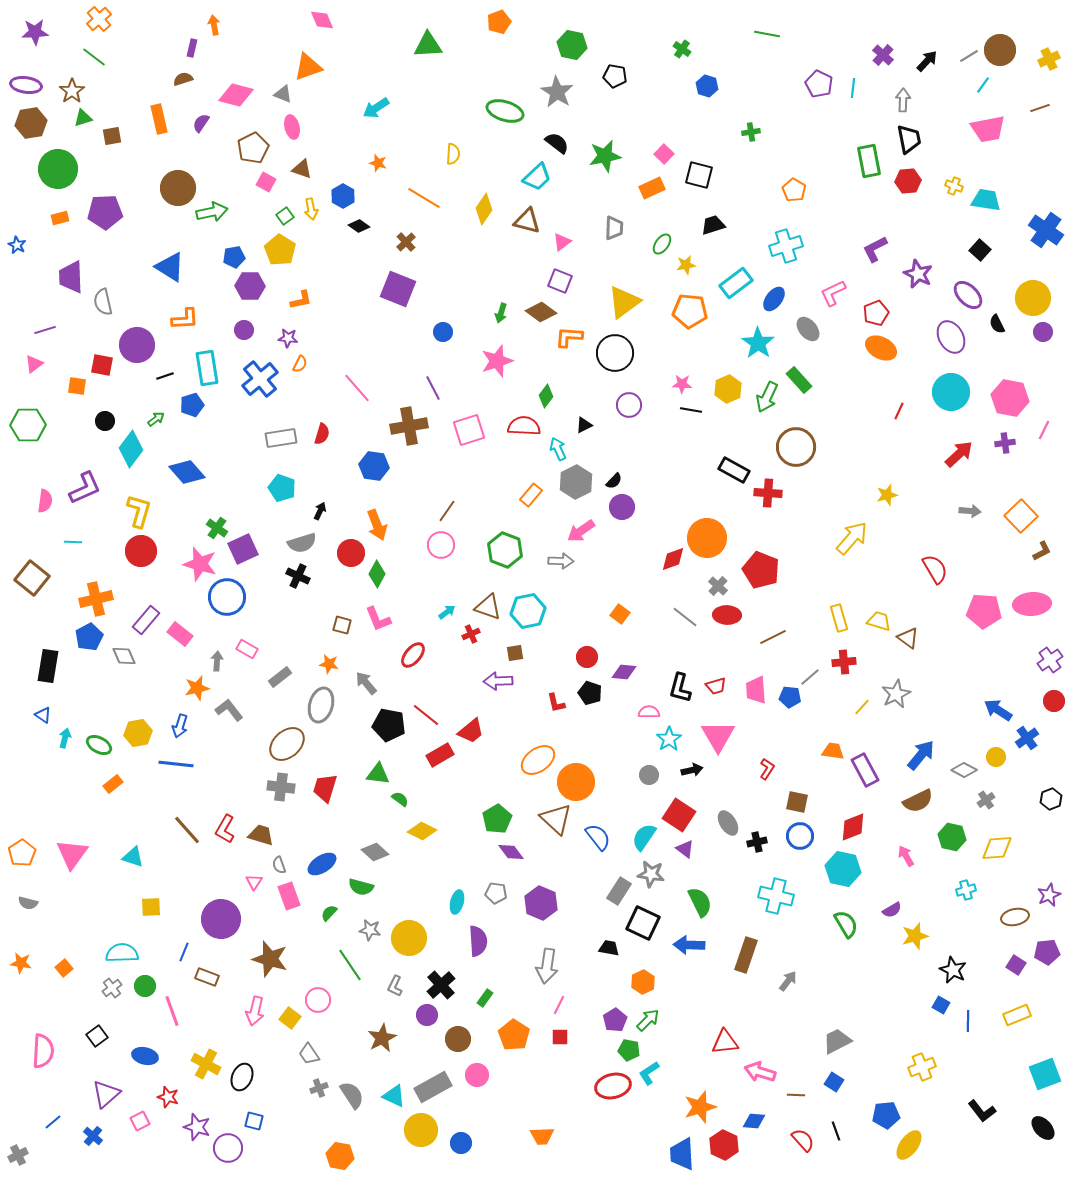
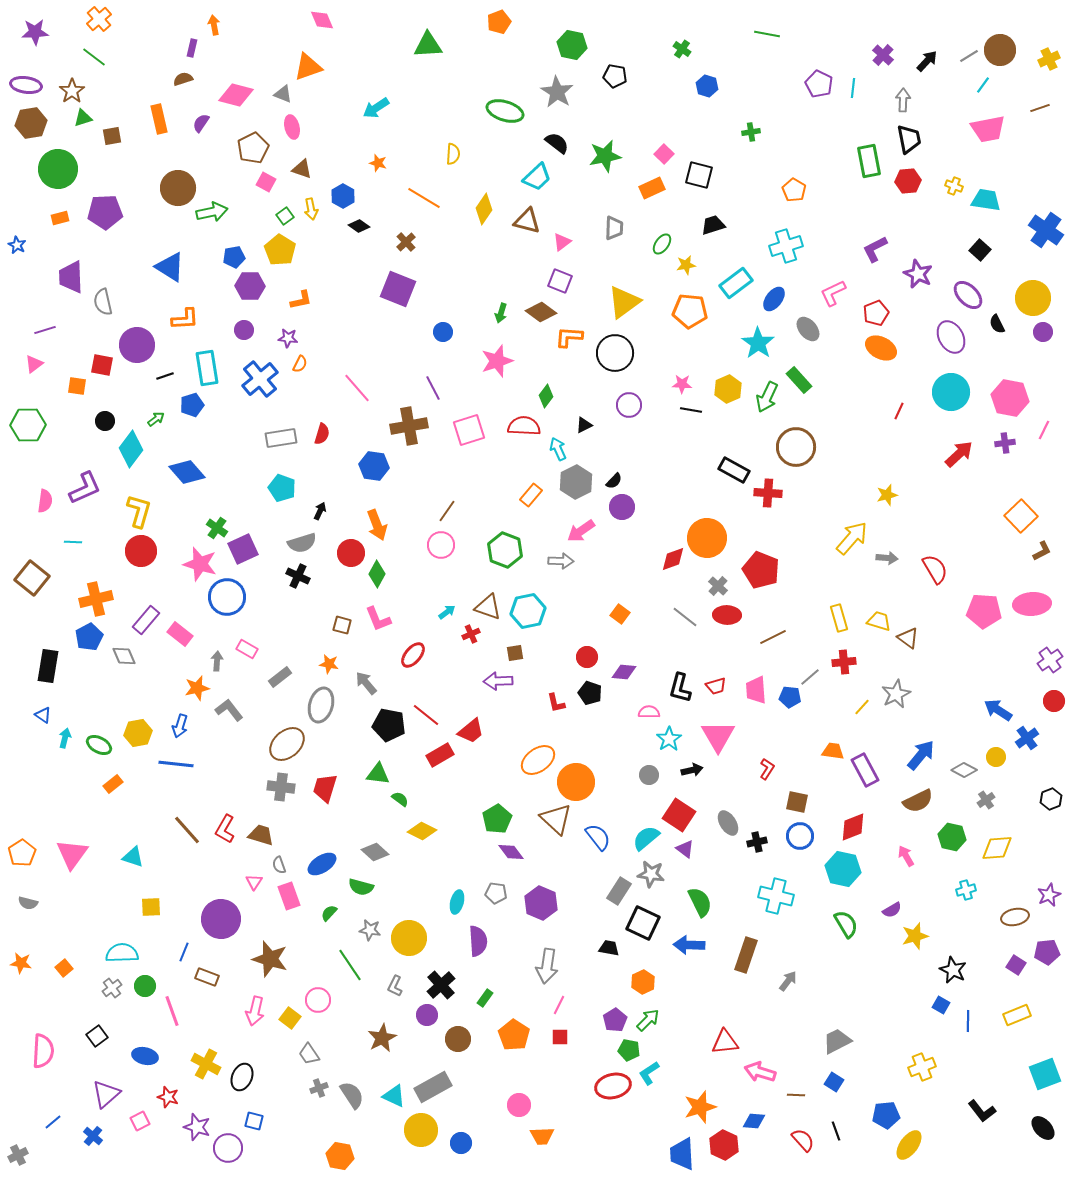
gray arrow at (970, 511): moved 83 px left, 47 px down
cyan semicircle at (644, 837): moved 2 px right, 1 px down; rotated 16 degrees clockwise
pink circle at (477, 1075): moved 42 px right, 30 px down
